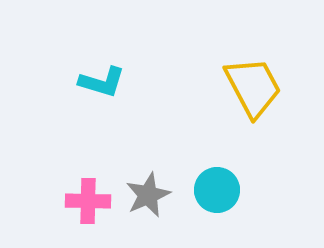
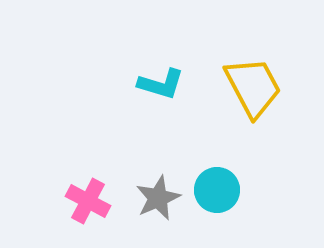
cyan L-shape: moved 59 px right, 2 px down
gray star: moved 10 px right, 3 px down
pink cross: rotated 27 degrees clockwise
